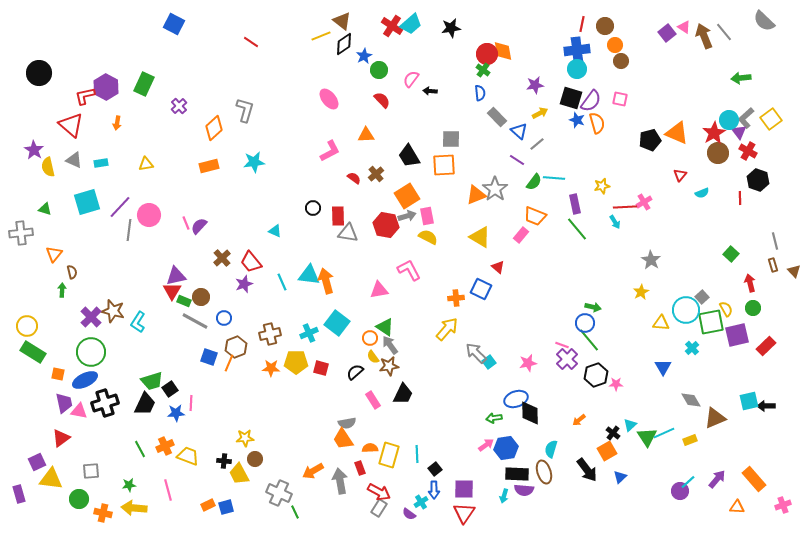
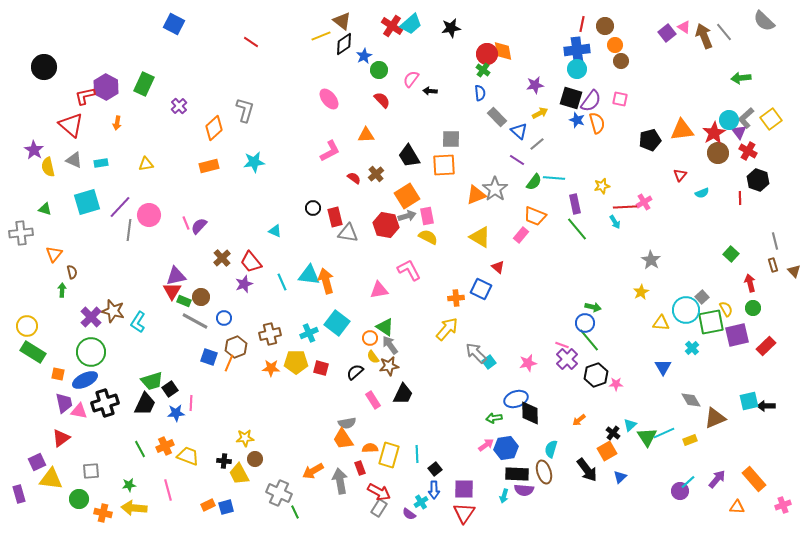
black circle at (39, 73): moved 5 px right, 6 px up
orange triangle at (677, 133): moved 5 px right, 3 px up; rotated 30 degrees counterclockwise
red rectangle at (338, 216): moved 3 px left, 1 px down; rotated 12 degrees counterclockwise
